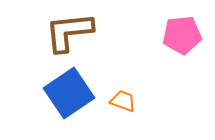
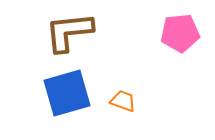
pink pentagon: moved 2 px left, 2 px up
blue square: moved 2 px left; rotated 18 degrees clockwise
